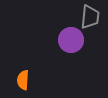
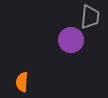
orange semicircle: moved 1 px left, 2 px down
